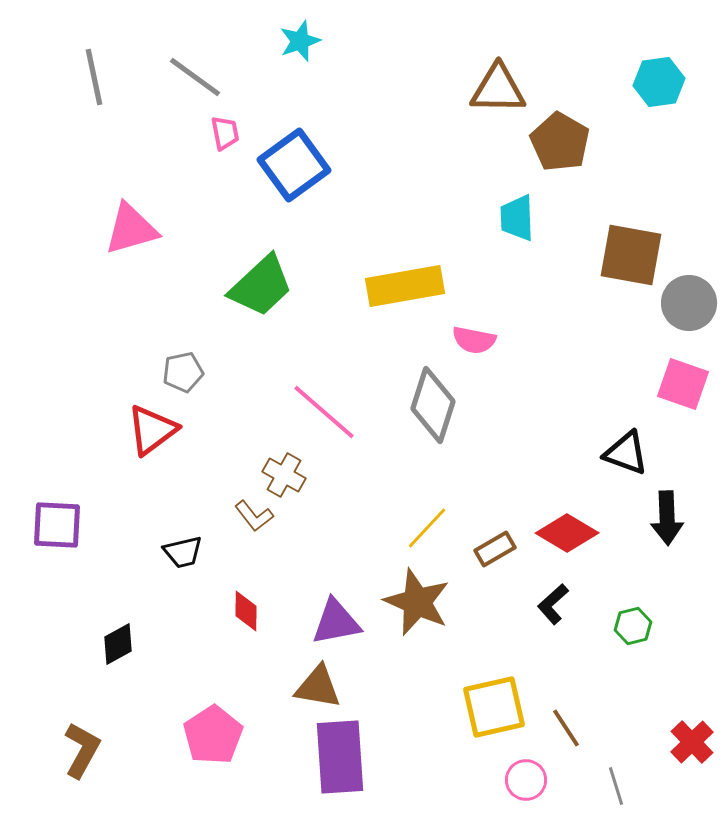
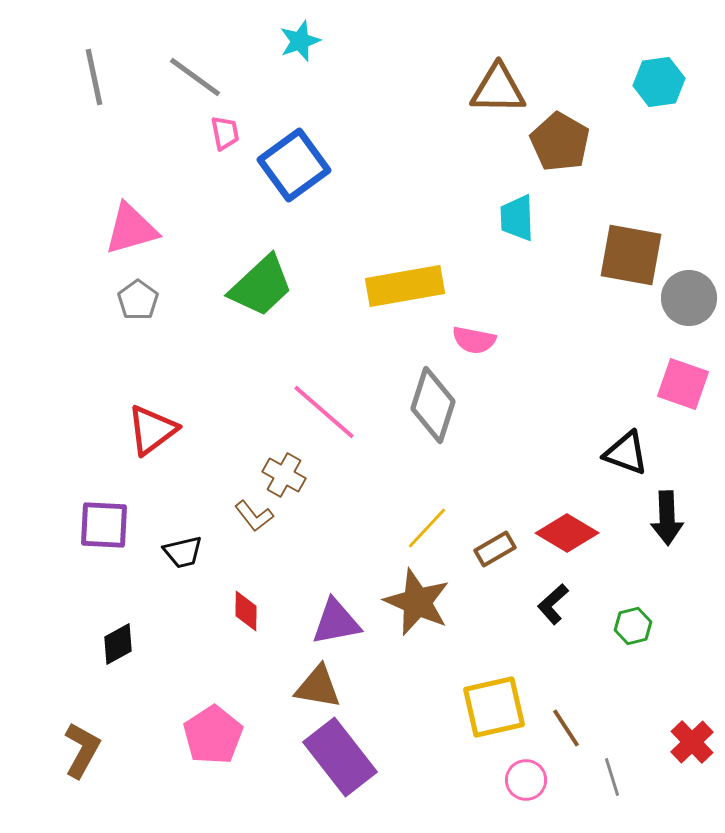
gray circle at (689, 303): moved 5 px up
gray pentagon at (183, 372): moved 45 px left, 72 px up; rotated 24 degrees counterclockwise
purple square at (57, 525): moved 47 px right
purple rectangle at (340, 757): rotated 34 degrees counterclockwise
gray line at (616, 786): moved 4 px left, 9 px up
